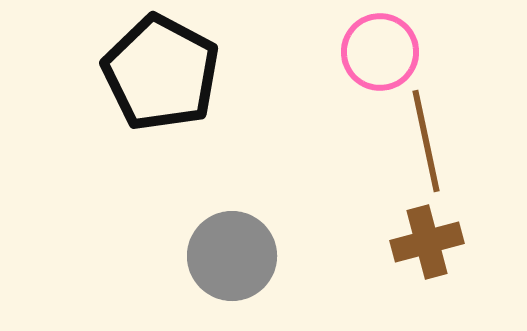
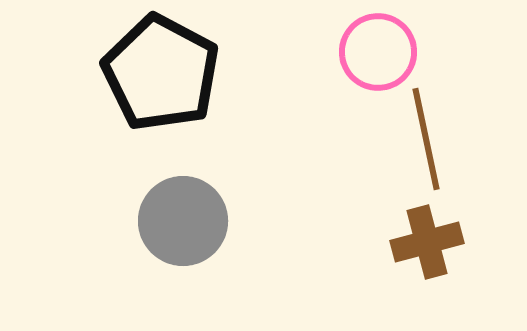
pink circle: moved 2 px left
brown line: moved 2 px up
gray circle: moved 49 px left, 35 px up
